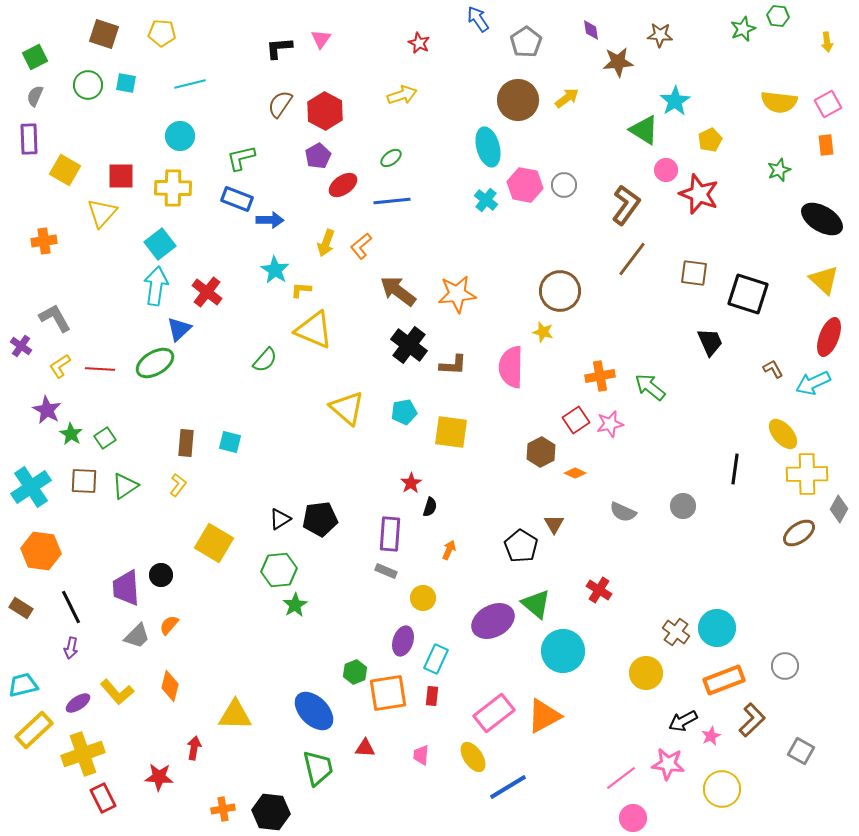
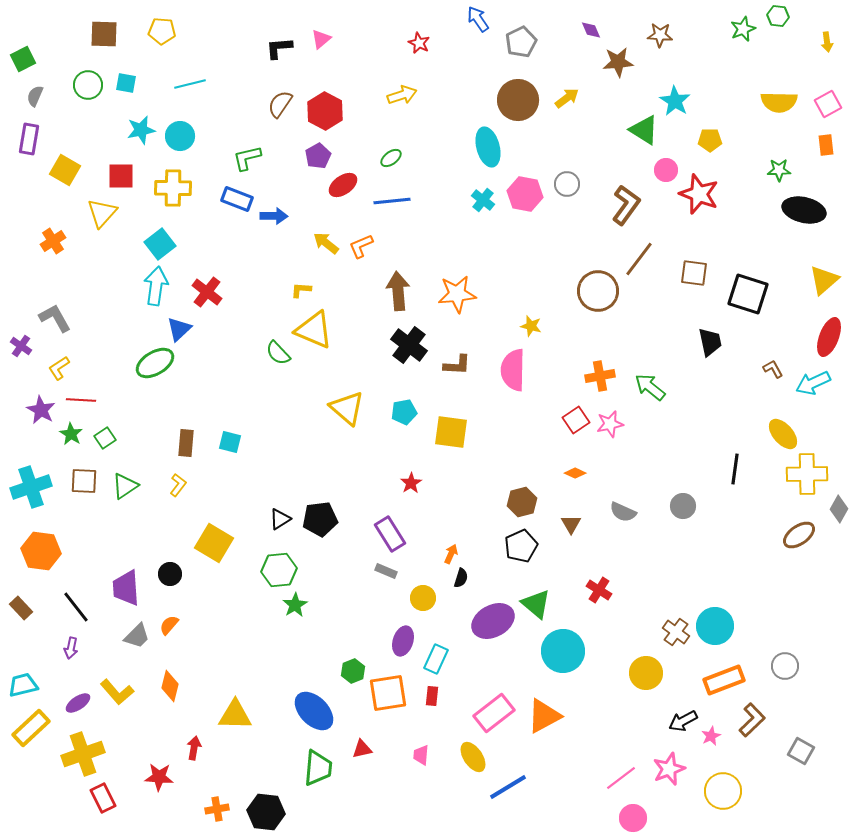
purple diamond at (591, 30): rotated 15 degrees counterclockwise
yellow pentagon at (162, 33): moved 2 px up
brown square at (104, 34): rotated 16 degrees counterclockwise
pink triangle at (321, 39): rotated 15 degrees clockwise
gray pentagon at (526, 42): moved 5 px left; rotated 8 degrees clockwise
green square at (35, 57): moved 12 px left, 2 px down
cyan star at (675, 101): rotated 8 degrees counterclockwise
yellow semicircle at (779, 102): rotated 6 degrees counterclockwise
purple rectangle at (29, 139): rotated 12 degrees clockwise
yellow pentagon at (710, 140): rotated 25 degrees clockwise
green L-shape at (241, 158): moved 6 px right
green star at (779, 170): rotated 20 degrees clockwise
pink hexagon at (525, 185): moved 9 px down
gray circle at (564, 185): moved 3 px right, 1 px up
cyan cross at (486, 200): moved 3 px left
black ellipse at (822, 219): moved 18 px left, 9 px up; rotated 18 degrees counterclockwise
blue arrow at (270, 220): moved 4 px right, 4 px up
orange cross at (44, 241): moved 9 px right; rotated 25 degrees counterclockwise
yellow arrow at (326, 243): rotated 108 degrees clockwise
orange L-shape at (361, 246): rotated 16 degrees clockwise
brown line at (632, 259): moved 7 px right
cyan star at (275, 270): moved 134 px left, 140 px up; rotated 28 degrees clockwise
yellow triangle at (824, 280): rotated 36 degrees clockwise
brown arrow at (398, 291): rotated 48 degrees clockwise
brown circle at (560, 291): moved 38 px right
yellow star at (543, 332): moved 12 px left, 6 px up
black trapezoid at (710, 342): rotated 12 degrees clockwise
green semicircle at (265, 360): moved 13 px right, 7 px up; rotated 96 degrees clockwise
brown L-shape at (453, 365): moved 4 px right
yellow L-shape at (60, 366): moved 1 px left, 2 px down
pink semicircle at (511, 367): moved 2 px right, 3 px down
red line at (100, 369): moved 19 px left, 31 px down
purple star at (47, 410): moved 6 px left
brown hexagon at (541, 452): moved 19 px left, 50 px down; rotated 12 degrees clockwise
cyan cross at (31, 487): rotated 15 degrees clockwise
black semicircle at (430, 507): moved 31 px right, 71 px down
brown triangle at (554, 524): moved 17 px right
brown ellipse at (799, 533): moved 2 px down
purple rectangle at (390, 534): rotated 36 degrees counterclockwise
black pentagon at (521, 546): rotated 16 degrees clockwise
orange arrow at (449, 550): moved 2 px right, 4 px down
black circle at (161, 575): moved 9 px right, 1 px up
black line at (71, 607): moved 5 px right; rotated 12 degrees counterclockwise
brown rectangle at (21, 608): rotated 15 degrees clockwise
cyan circle at (717, 628): moved 2 px left, 2 px up
green hexagon at (355, 672): moved 2 px left, 1 px up
yellow rectangle at (34, 730): moved 3 px left, 2 px up
red triangle at (365, 748): moved 3 px left, 1 px down; rotated 15 degrees counterclockwise
pink star at (668, 764): moved 1 px right, 5 px down; rotated 28 degrees counterclockwise
green trapezoid at (318, 768): rotated 18 degrees clockwise
yellow circle at (722, 789): moved 1 px right, 2 px down
orange cross at (223, 809): moved 6 px left
black hexagon at (271, 812): moved 5 px left
